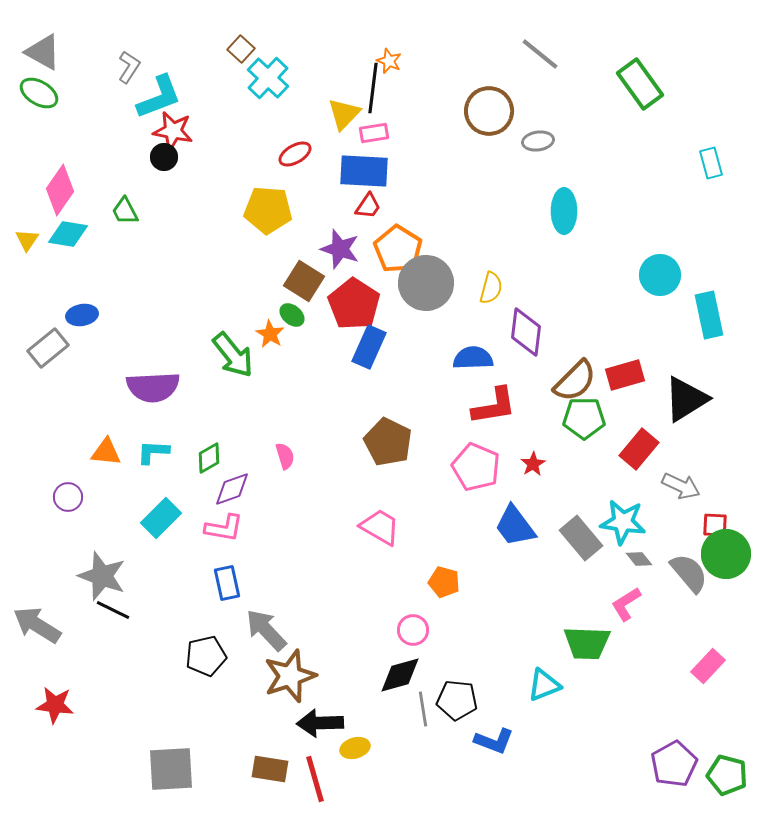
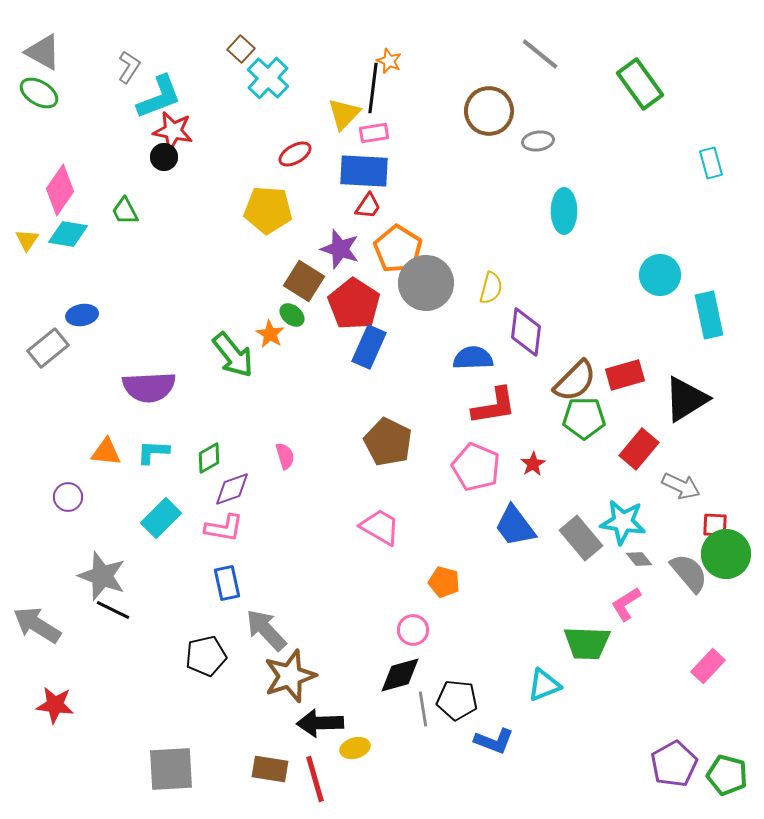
purple semicircle at (153, 387): moved 4 px left
